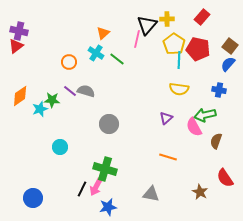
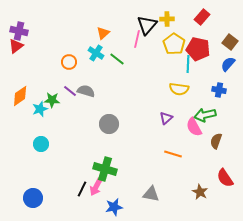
brown square: moved 4 px up
cyan line: moved 9 px right, 4 px down
cyan circle: moved 19 px left, 3 px up
orange line: moved 5 px right, 3 px up
blue star: moved 6 px right
